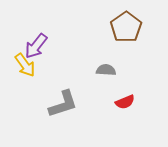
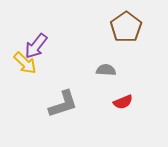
yellow arrow: moved 2 px up; rotated 10 degrees counterclockwise
red semicircle: moved 2 px left
